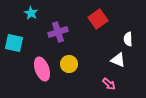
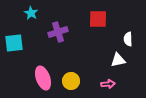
red square: rotated 36 degrees clockwise
cyan square: rotated 18 degrees counterclockwise
white triangle: rotated 35 degrees counterclockwise
yellow circle: moved 2 px right, 17 px down
pink ellipse: moved 1 px right, 9 px down
pink arrow: moved 1 px left; rotated 48 degrees counterclockwise
